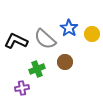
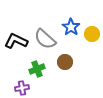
blue star: moved 2 px right, 1 px up
